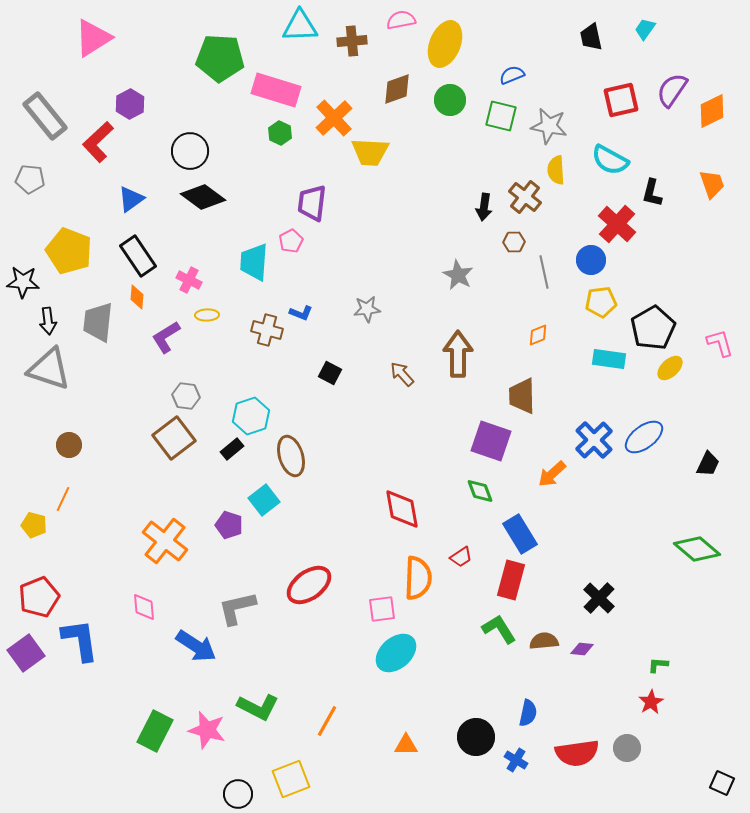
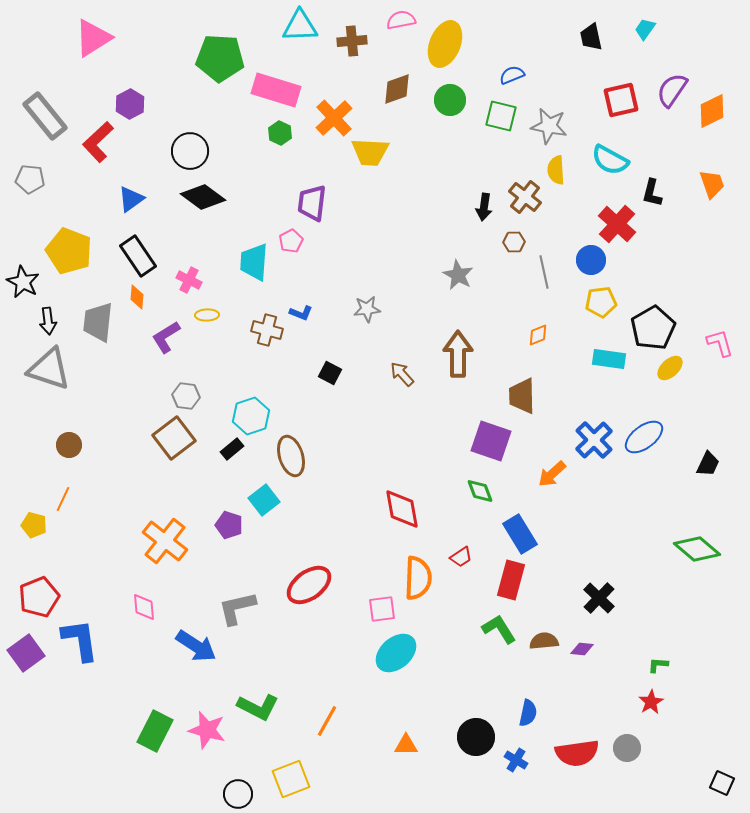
black star at (23, 282): rotated 24 degrees clockwise
